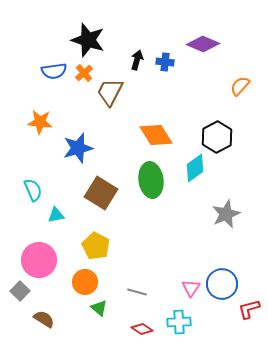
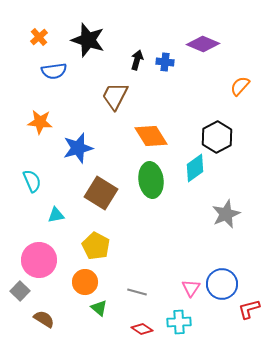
orange cross: moved 45 px left, 36 px up
brown trapezoid: moved 5 px right, 4 px down
orange diamond: moved 5 px left, 1 px down
cyan semicircle: moved 1 px left, 9 px up
